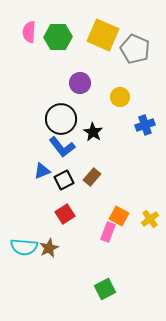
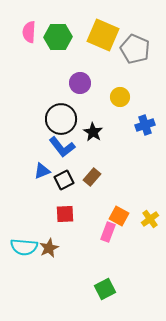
red square: rotated 30 degrees clockwise
